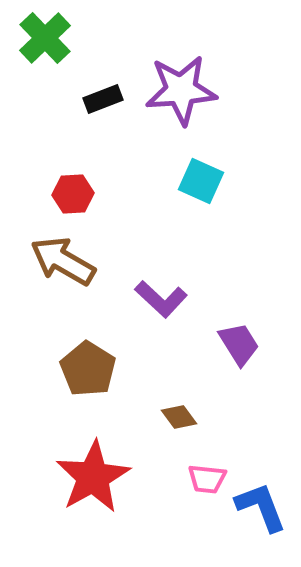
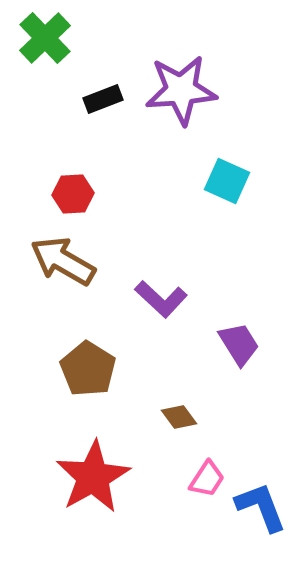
cyan square: moved 26 px right
pink trapezoid: rotated 63 degrees counterclockwise
